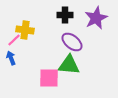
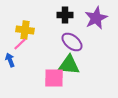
pink line: moved 6 px right, 4 px down
blue arrow: moved 1 px left, 2 px down
pink square: moved 5 px right
